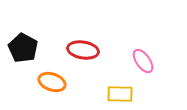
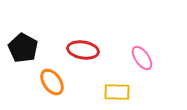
pink ellipse: moved 1 px left, 3 px up
orange ellipse: rotated 36 degrees clockwise
yellow rectangle: moved 3 px left, 2 px up
